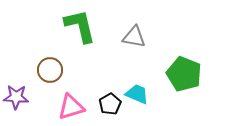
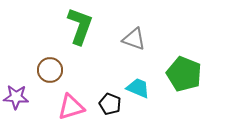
green L-shape: rotated 33 degrees clockwise
gray triangle: moved 2 px down; rotated 10 degrees clockwise
cyan trapezoid: moved 1 px right, 6 px up
black pentagon: rotated 20 degrees counterclockwise
